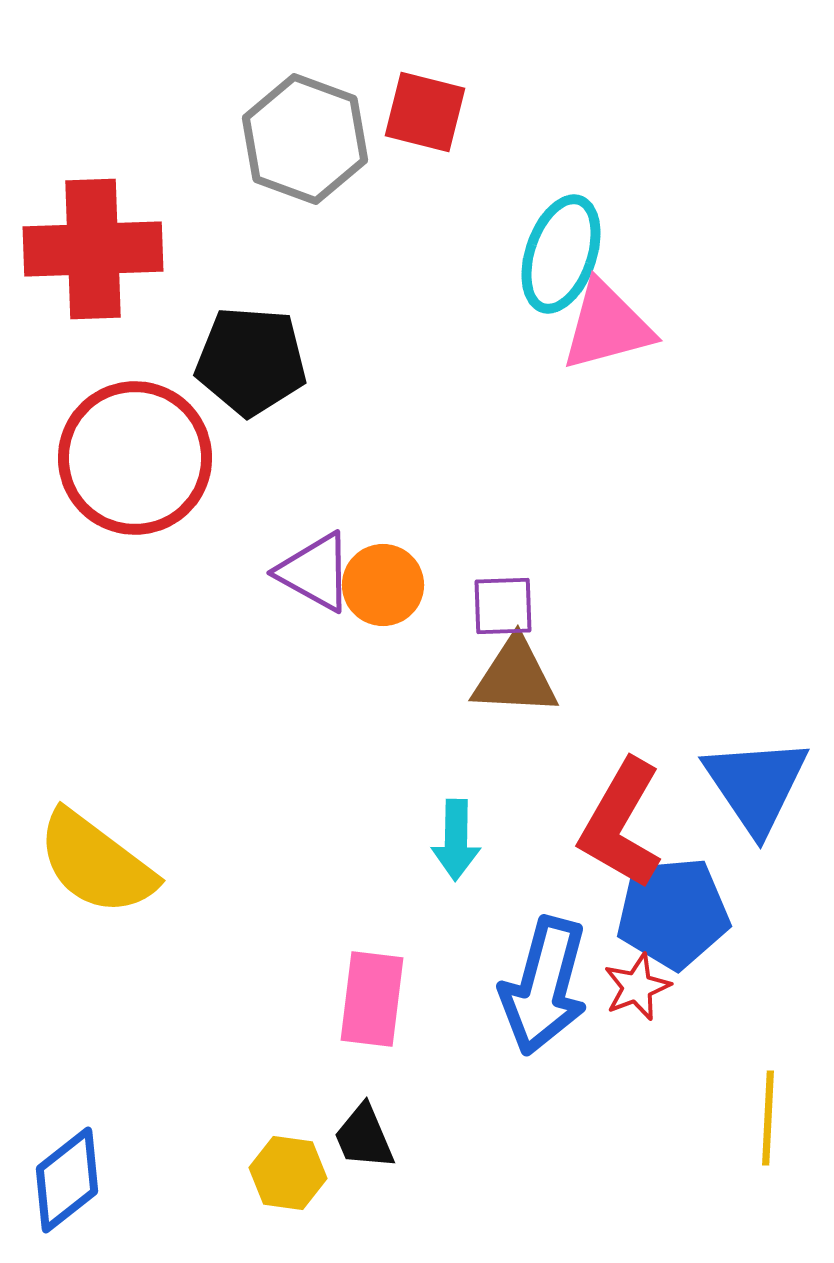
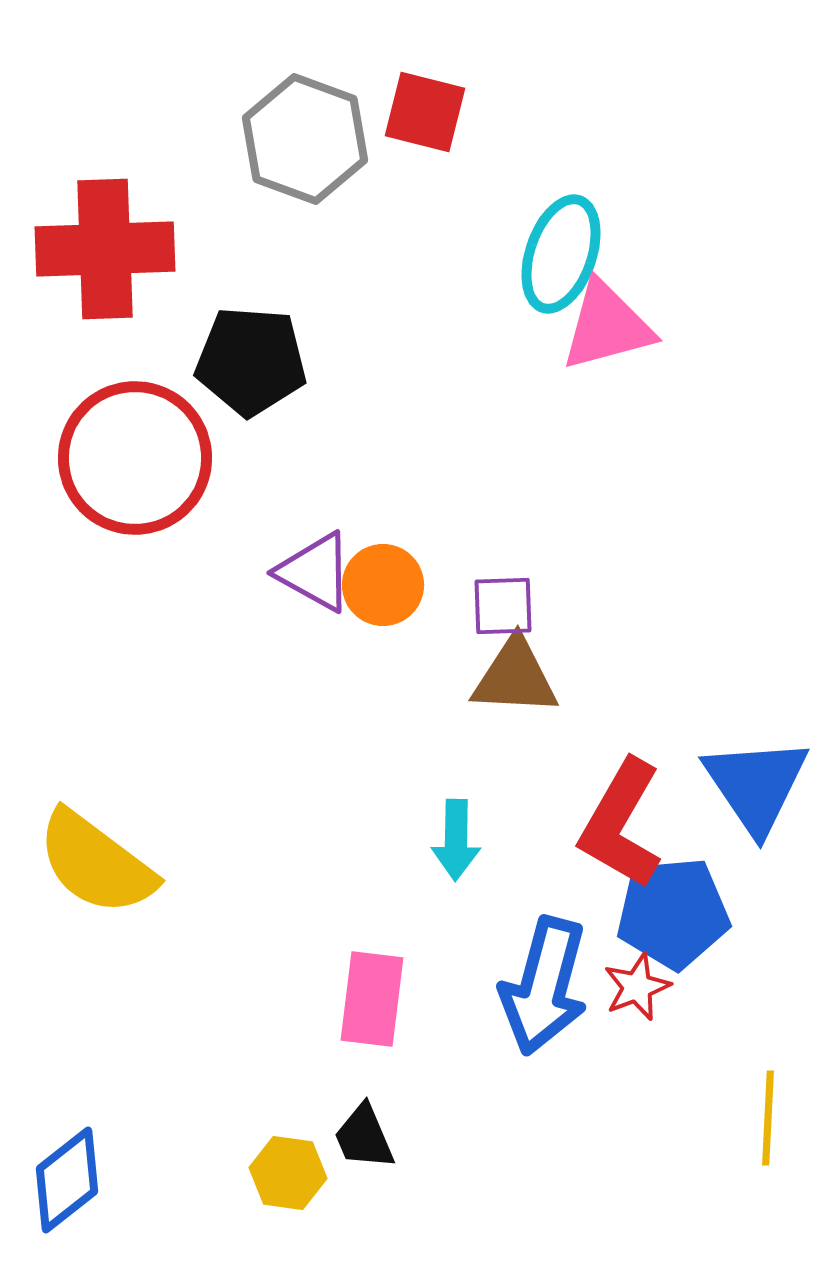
red cross: moved 12 px right
